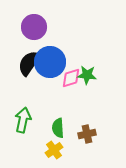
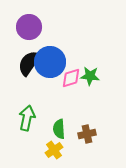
purple circle: moved 5 px left
green star: moved 3 px right, 1 px down
green arrow: moved 4 px right, 2 px up
green semicircle: moved 1 px right, 1 px down
